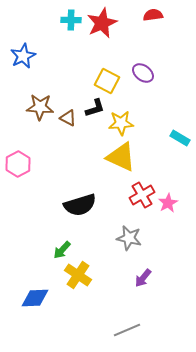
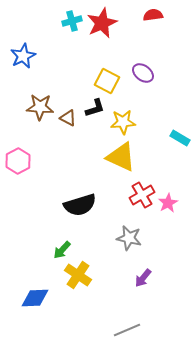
cyan cross: moved 1 px right, 1 px down; rotated 18 degrees counterclockwise
yellow star: moved 2 px right, 1 px up
pink hexagon: moved 3 px up
